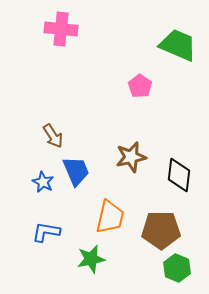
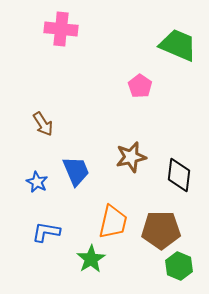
brown arrow: moved 10 px left, 12 px up
blue star: moved 6 px left
orange trapezoid: moved 3 px right, 5 px down
green star: rotated 20 degrees counterclockwise
green hexagon: moved 2 px right, 2 px up
